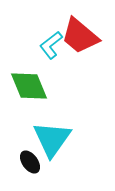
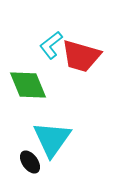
red trapezoid: moved 1 px right, 20 px down; rotated 24 degrees counterclockwise
green diamond: moved 1 px left, 1 px up
